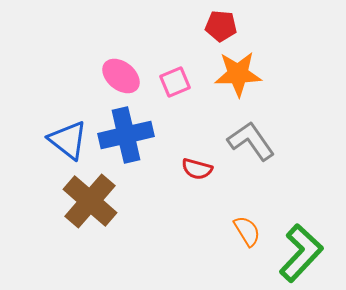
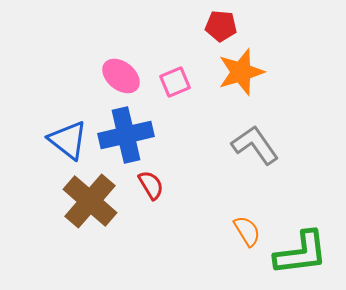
orange star: moved 3 px right, 2 px up; rotated 15 degrees counterclockwise
gray L-shape: moved 4 px right, 4 px down
red semicircle: moved 46 px left, 16 px down; rotated 136 degrees counterclockwise
green L-shape: rotated 40 degrees clockwise
